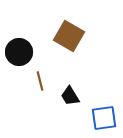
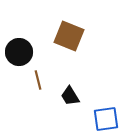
brown square: rotated 8 degrees counterclockwise
brown line: moved 2 px left, 1 px up
blue square: moved 2 px right, 1 px down
